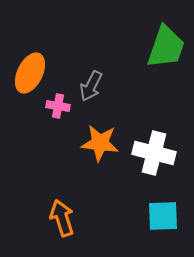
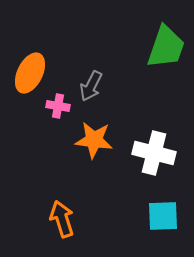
orange star: moved 6 px left, 3 px up
orange arrow: moved 1 px down
